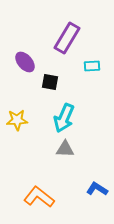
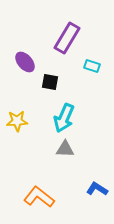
cyan rectangle: rotated 21 degrees clockwise
yellow star: moved 1 px down
